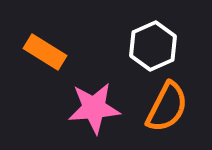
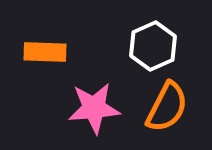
orange rectangle: rotated 30 degrees counterclockwise
